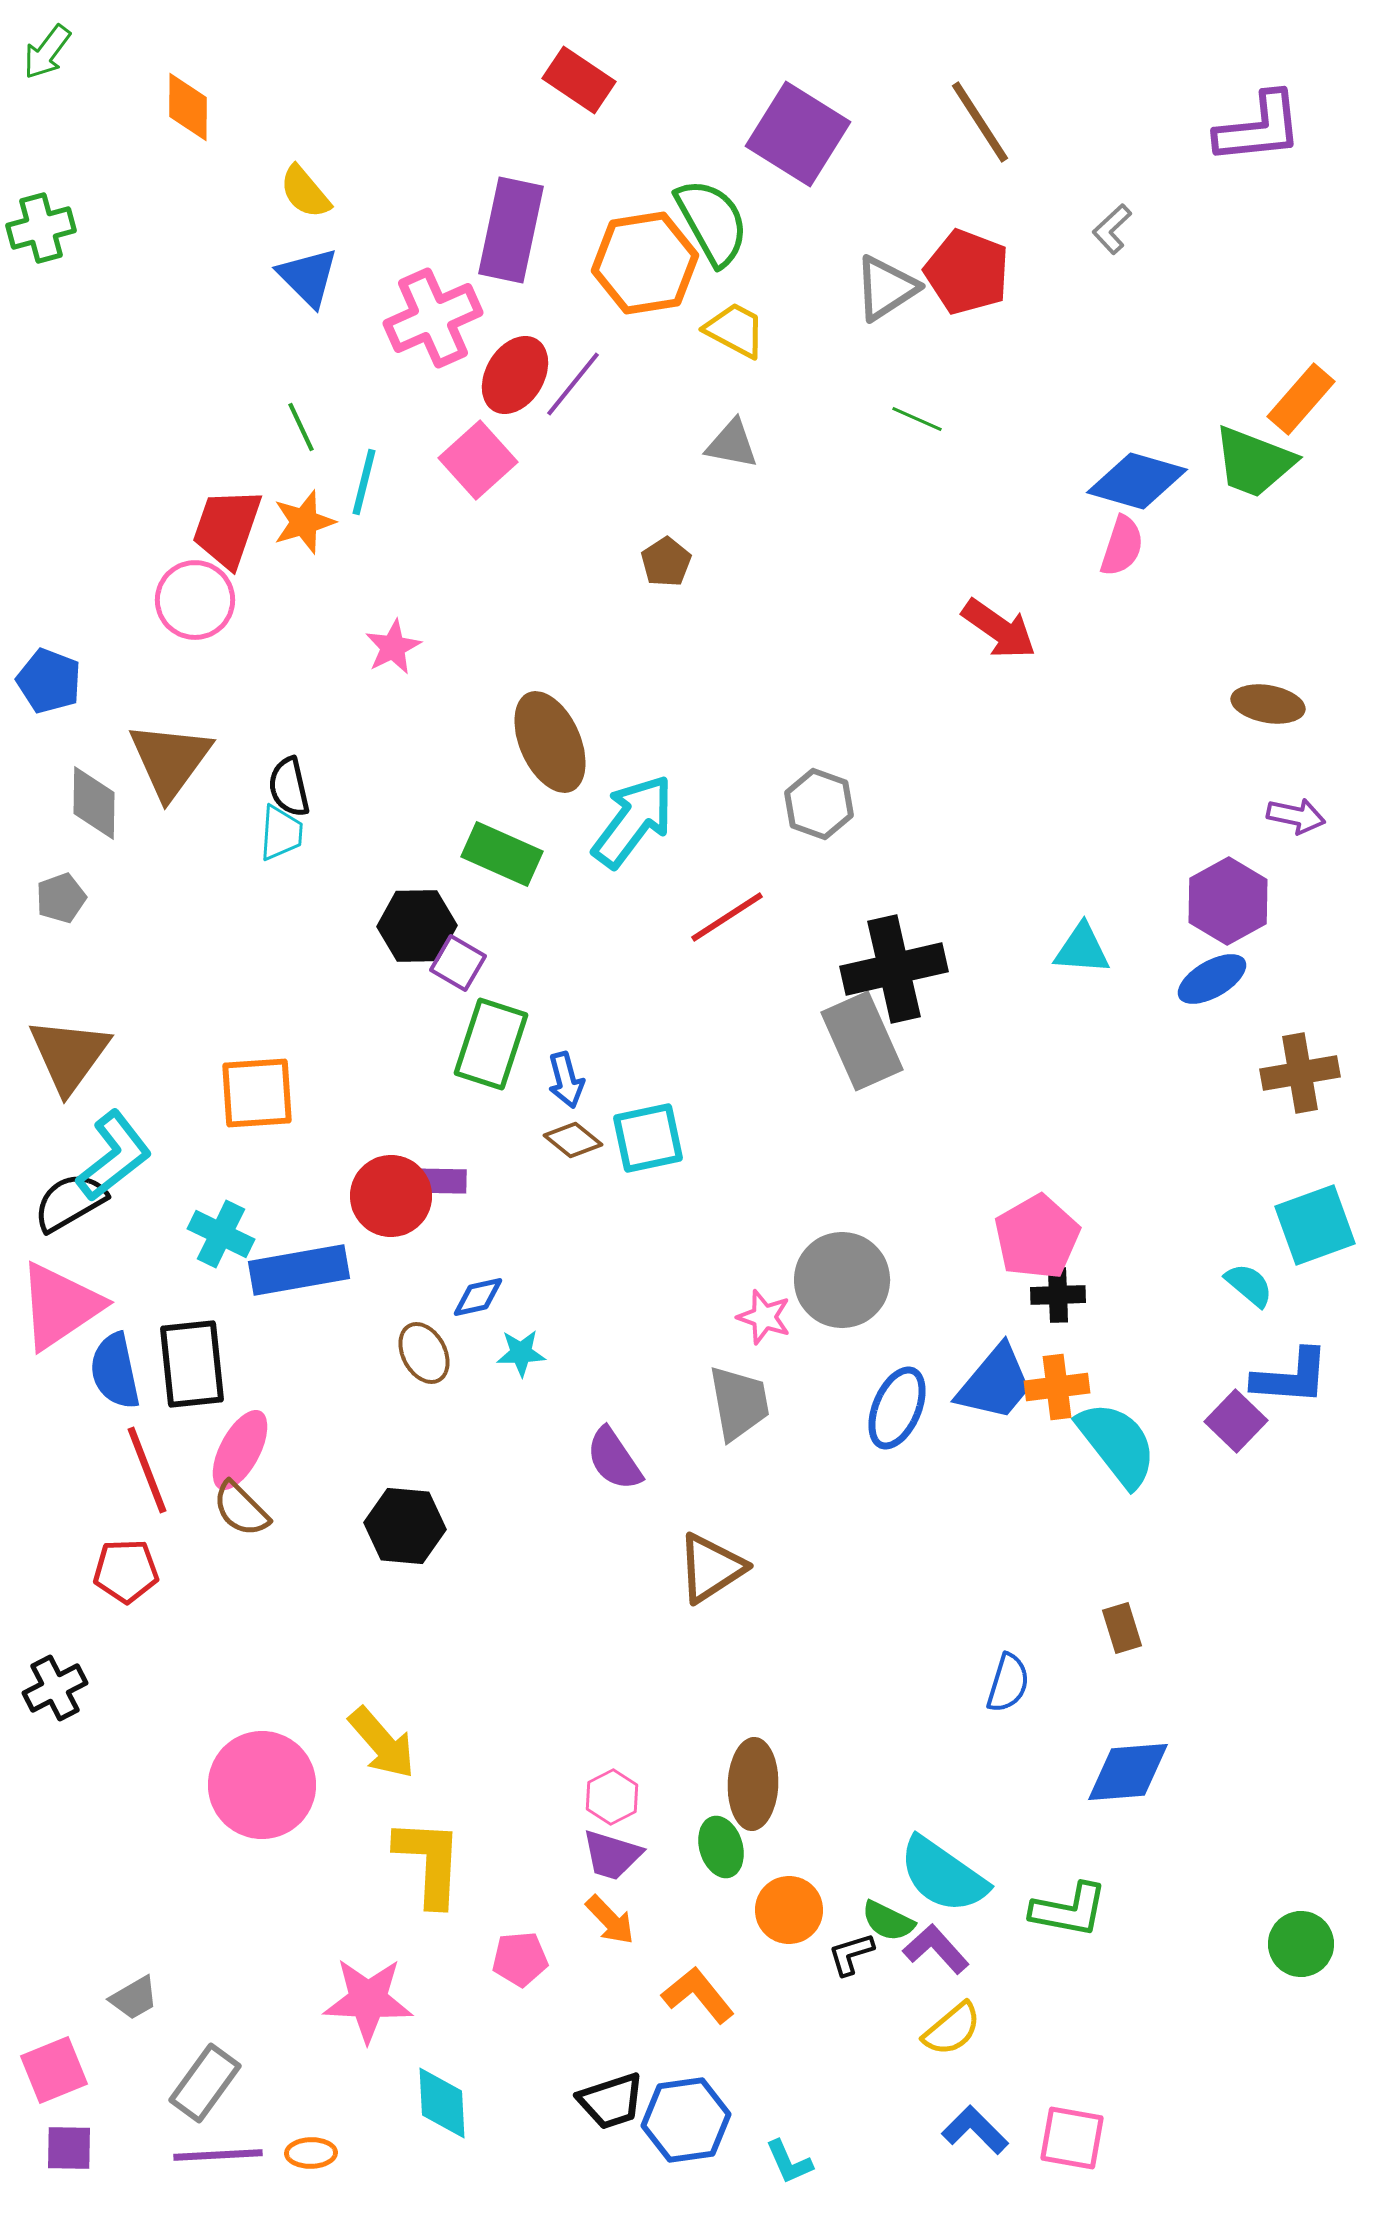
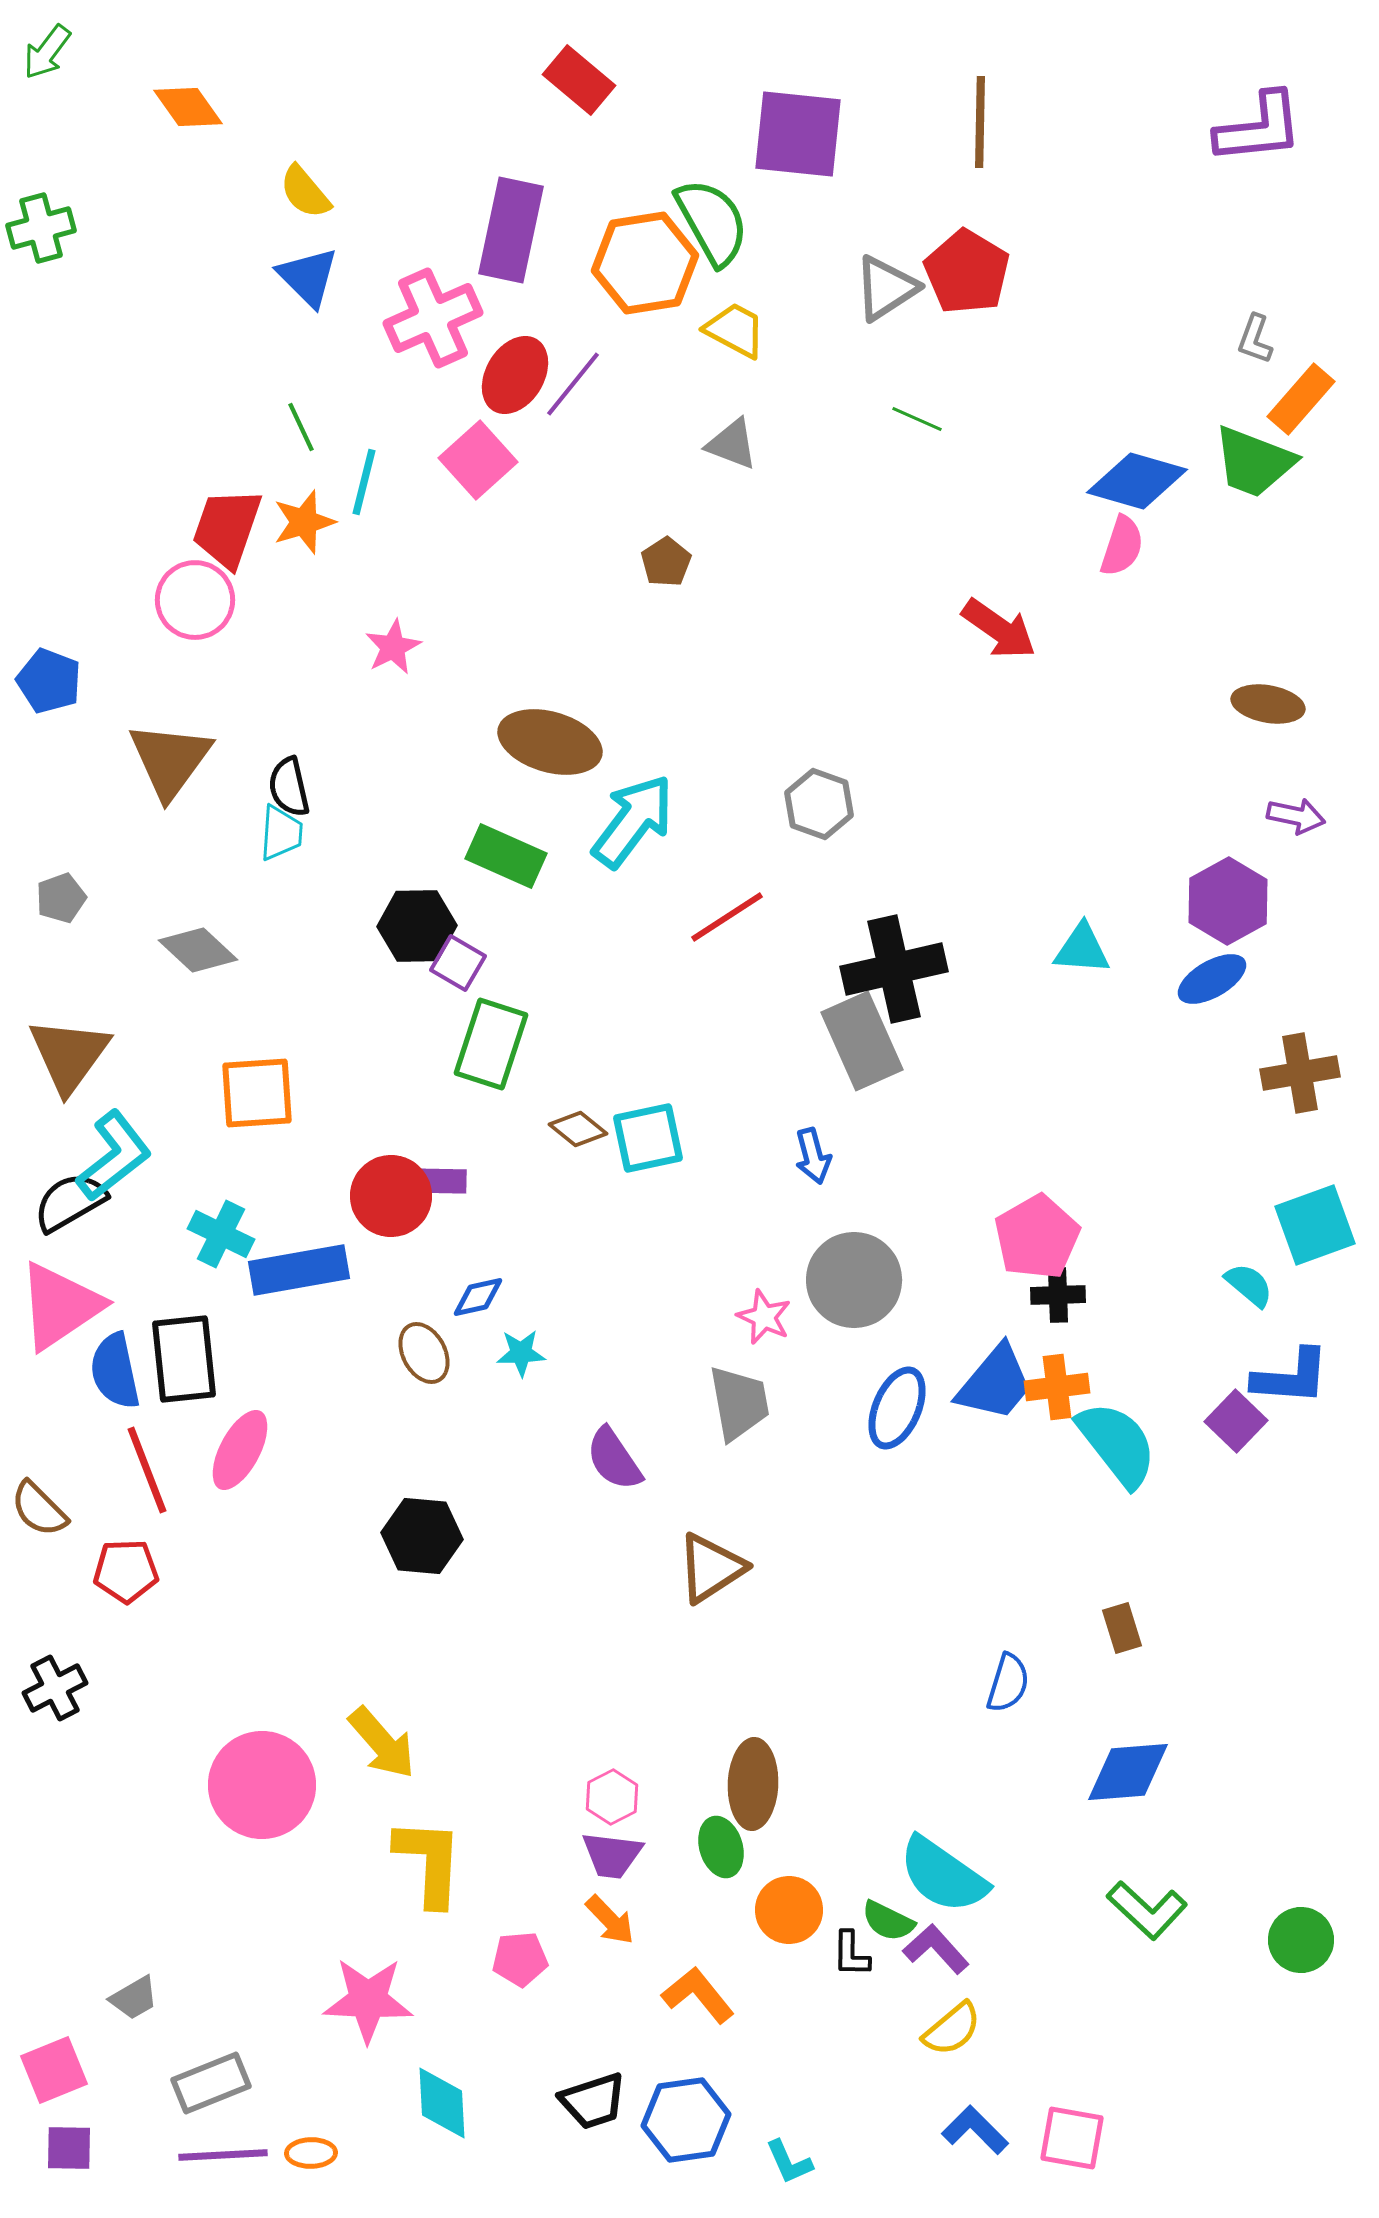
red rectangle at (579, 80): rotated 6 degrees clockwise
orange diamond at (188, 107): rotated 36 degrees counterclockwise
brown line at (980, 122): rotated 34 degrees clockwise
purple square at (798, 134): rotated 26 degrees counterclockwise
gray L-shape at (1112, 229): moved 143 px right, 110 px down; rotated 27 degrees counterclockwise
red pentagon at (967, 272): rotated 10 degrees clockwise
gray triangle at (732, 444): rotated 10 degrees clockwise
brown ellipse at (550, 742): rotated 50 degrees counterclockwise
gray diamond at (94, 803): moved 104 px right, 147 px down; rotated 48 degrees counterclockwise
green rectangle at (502, 854): moved 4 px right, 2 px down
blue arrow at (566, 1080): moved 247 px right, 76 px down
brown diamond at (573, 1140): moved 5 px right, 11 px up
gray circle at (842, 1280): moved 12 px right
pink star at (764, 1317): rotated 6 degrees clockwise
black rectangle at (192, 1364): moved 8 px left, 5 px up
brown semicircle at (241, 1509): moved 202 px left
black hexagon at (405, 1526): moved 17 px right, 10 px down
purple trapezoid at (612, 1855): rotated 10 degrees counterclockwise
green L-shape at (1069, 1910): moved 78 px right; rotated 32 degrees clockwise
green circle at (1301, 1944): moved 4 px up
black L-shape at (851, 1954): rotated 72 degrees counterclockwise
gray rectangle at (205, 2083): moved 6 px right; rotated 32 degrees clockwise
black trapezoid at (611, 2101): moved 18 px left
purple line at (218, 2155): moved 5 px right
